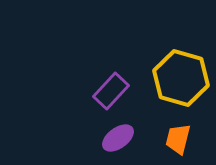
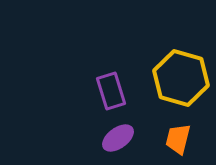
purple rectangle: rotated 60 degrees counterclockwise
